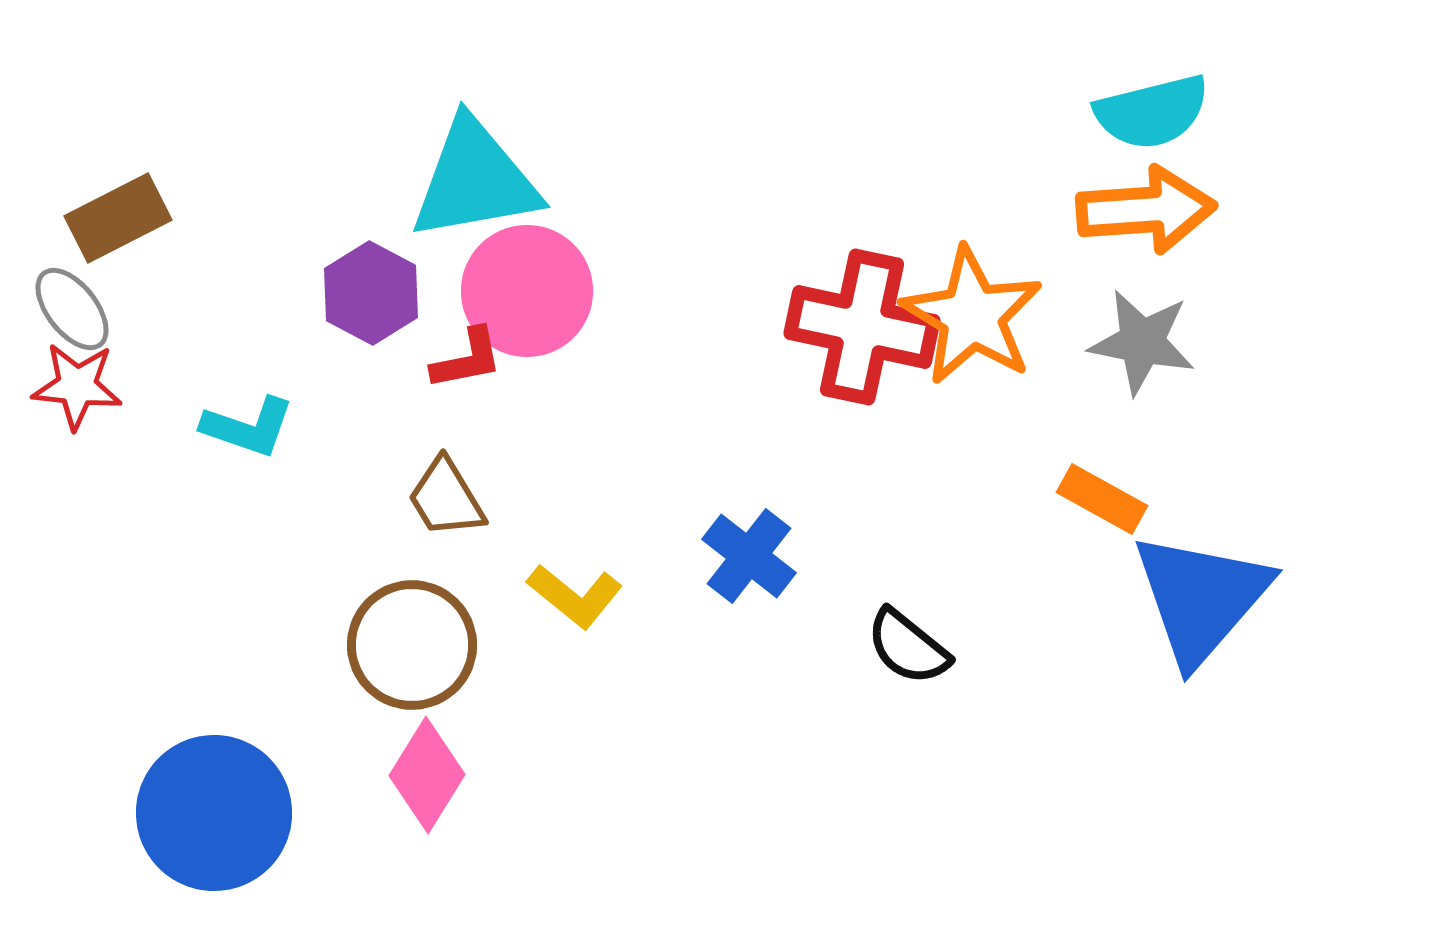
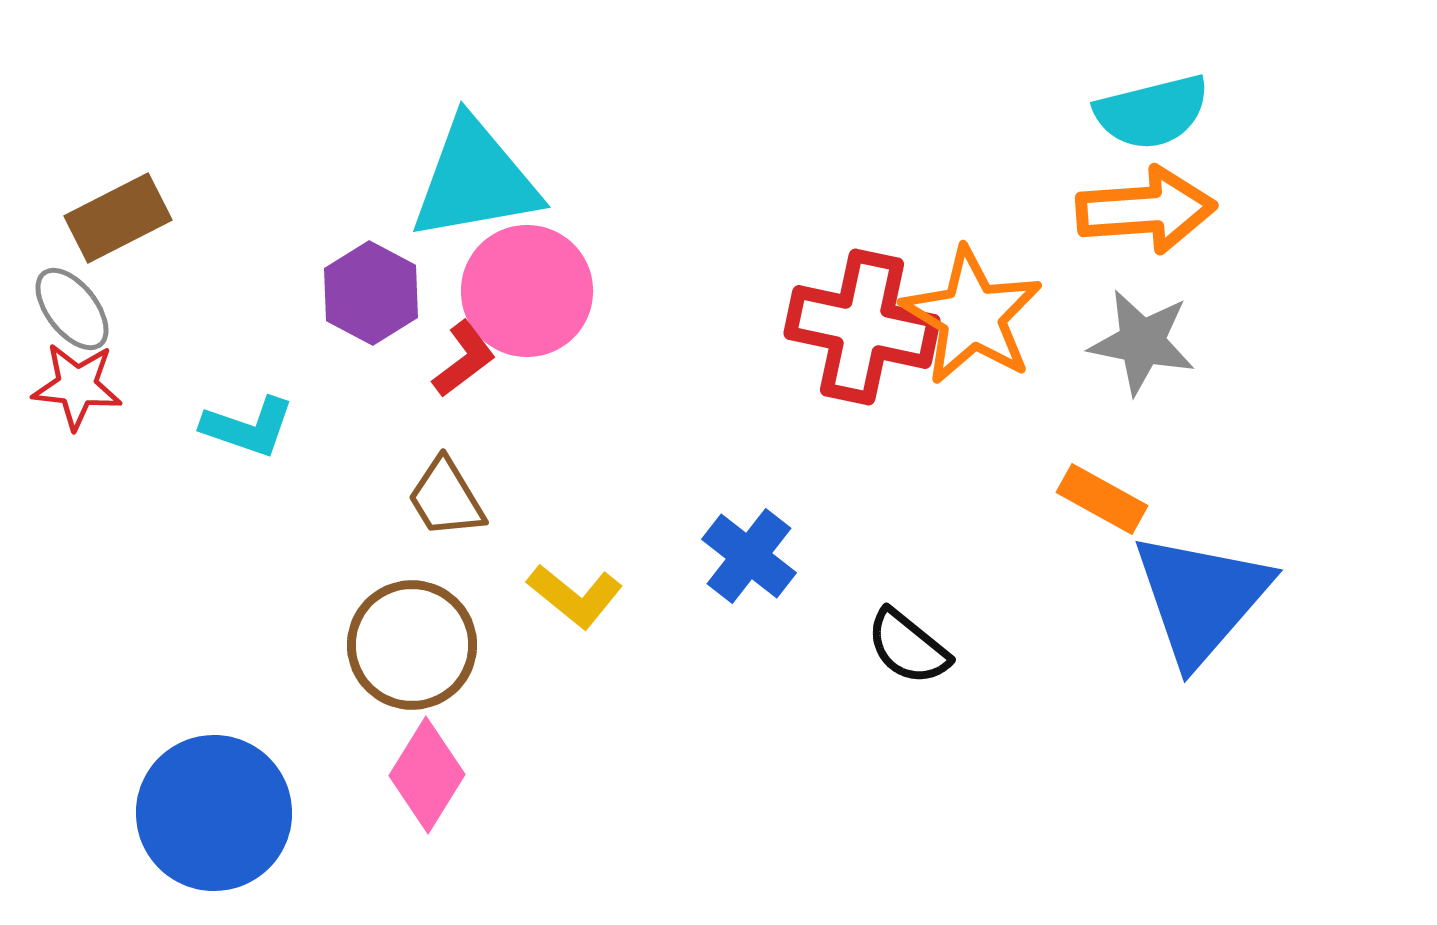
red L-shape: moved 3 px left; rotated 26 degrees counterclockwise
